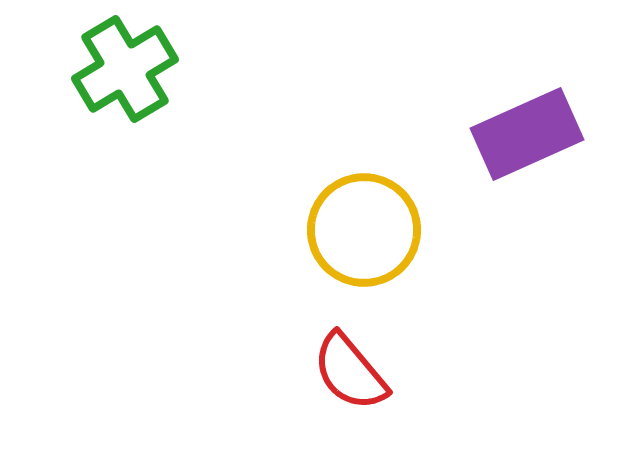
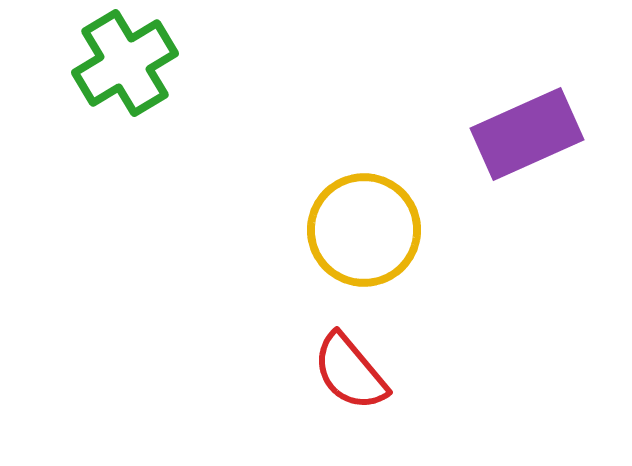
green cross: moved 6 px up
